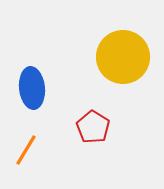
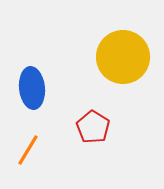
orange line: moved 2 px right
